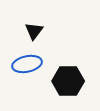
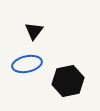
black hexagon: rotated 12 degrees counterclockwise
